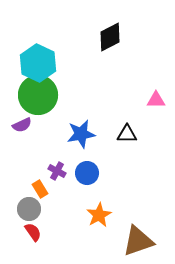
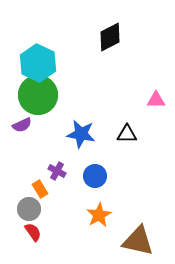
blue star: rotated 20 degrees clockwise
blue circle: moved 8 px right, 3 px down
brown triangle: rotated 32 degrees clockwise
